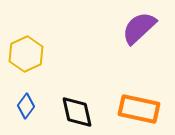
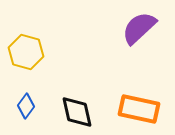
yellow hexagon: moved 2 px up; rotated 20 degrees counterclockwise
